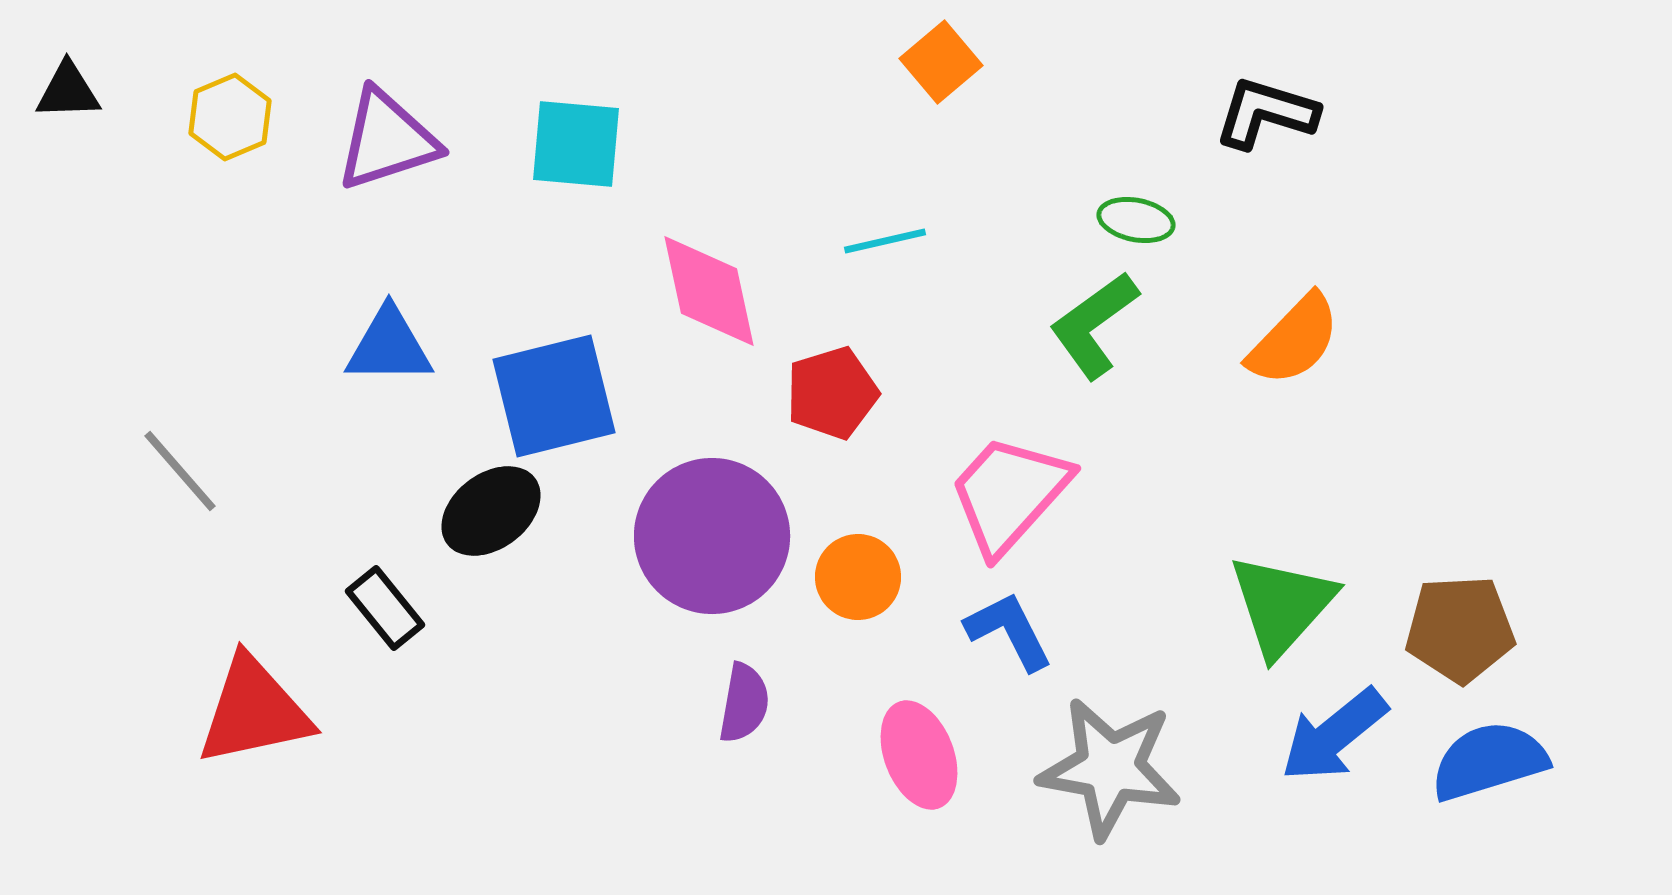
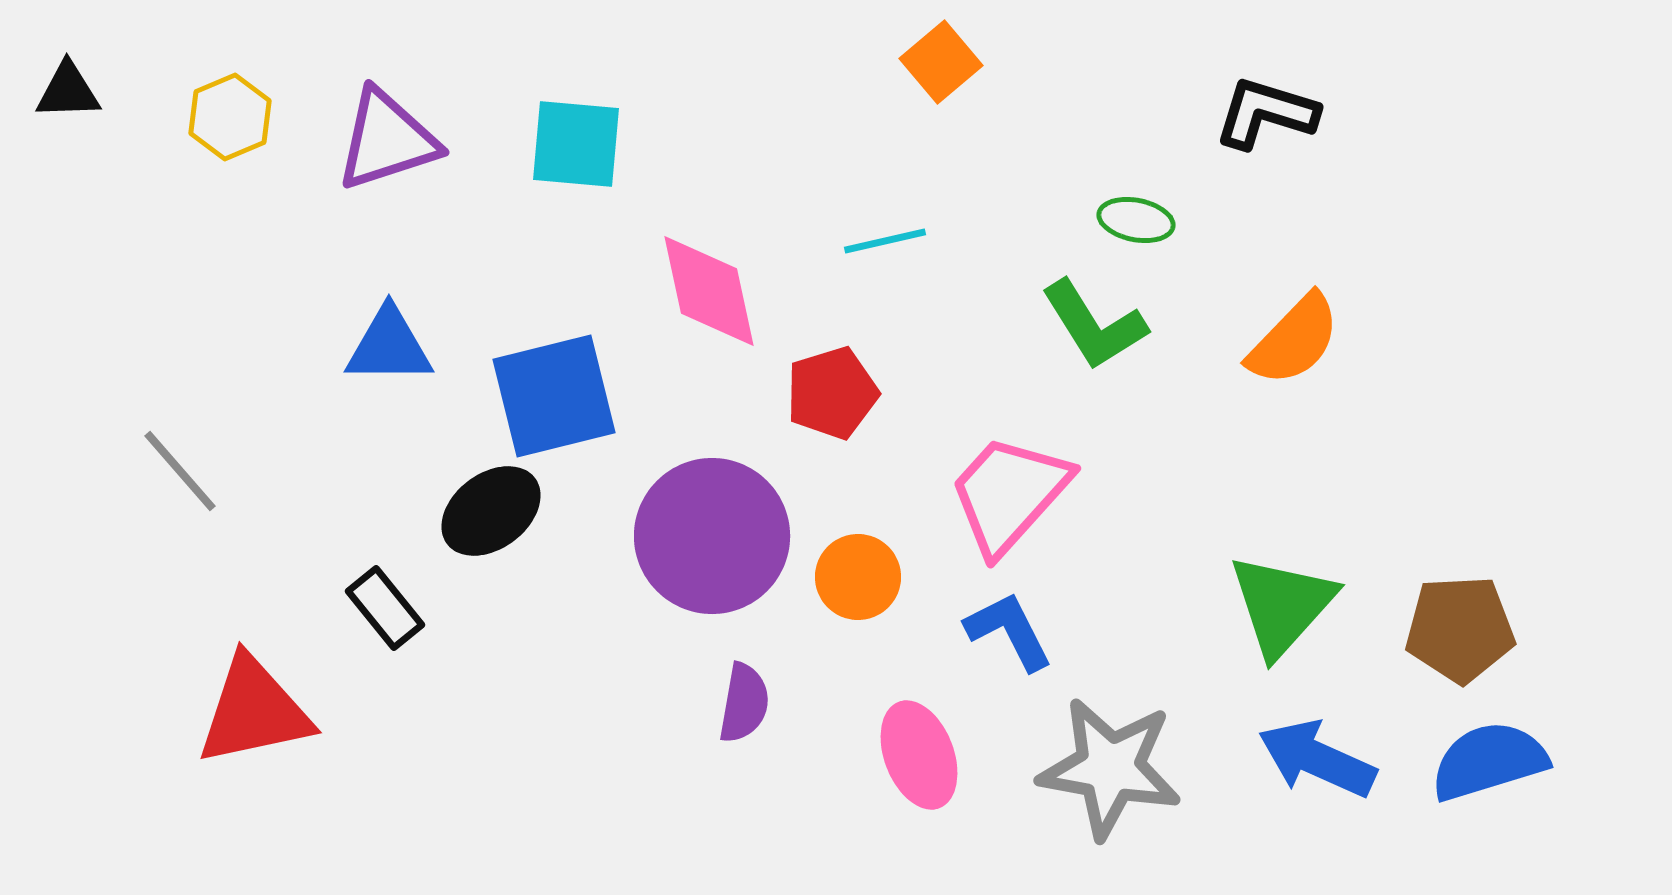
green L-shape: rotated 86 degrees counterclockwise
blue arrow: moved 17 px left, 24 px down; rotated 63 degrees clockwise
